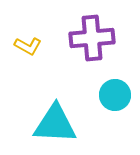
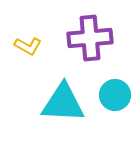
purple cross: moved 2 px left
cyan triangle: moved 8 px right, 21 px up
